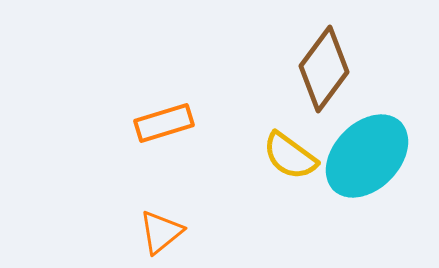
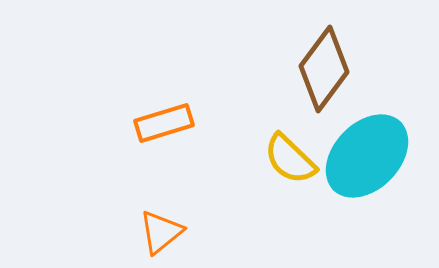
yellow semicircle: moved 3 px down; rotated 8 degrees clockwise
